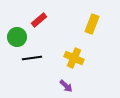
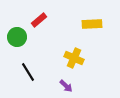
yellow rectangle: rotated 66 degrees clockwise
black line: moved 4 px left, 14 px down; rotated 66 degrees clockwise
